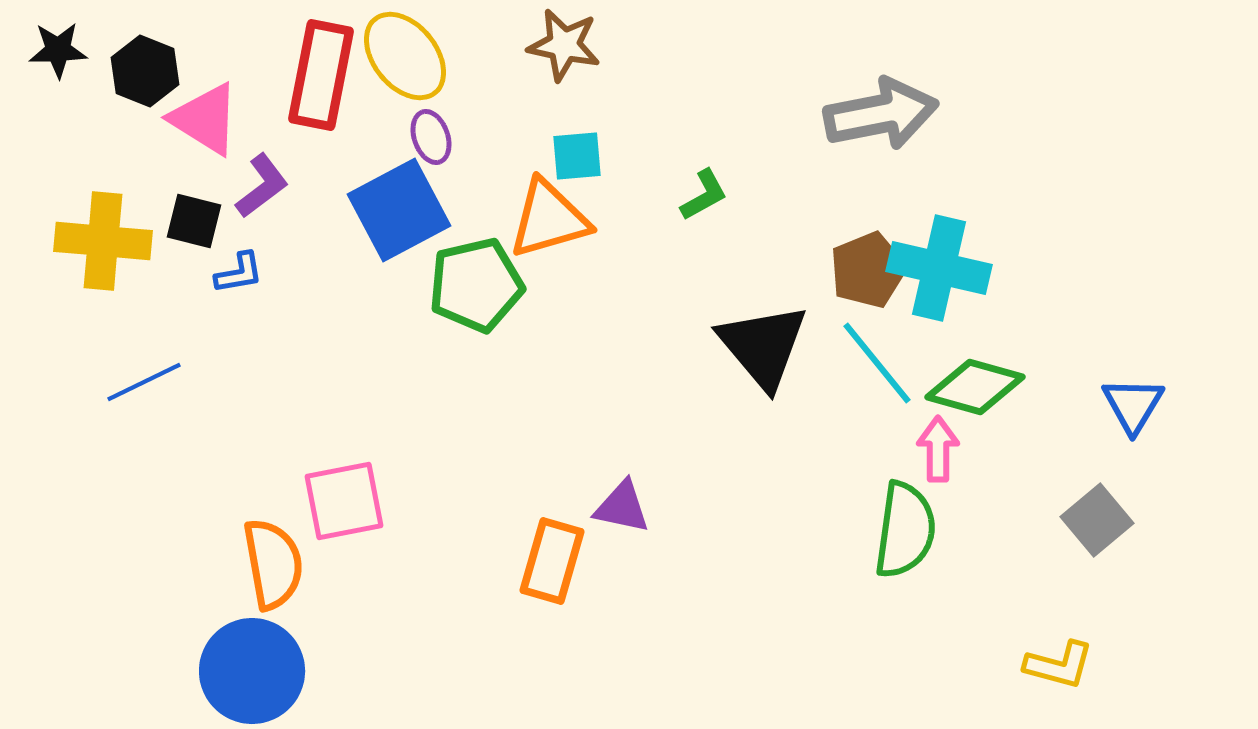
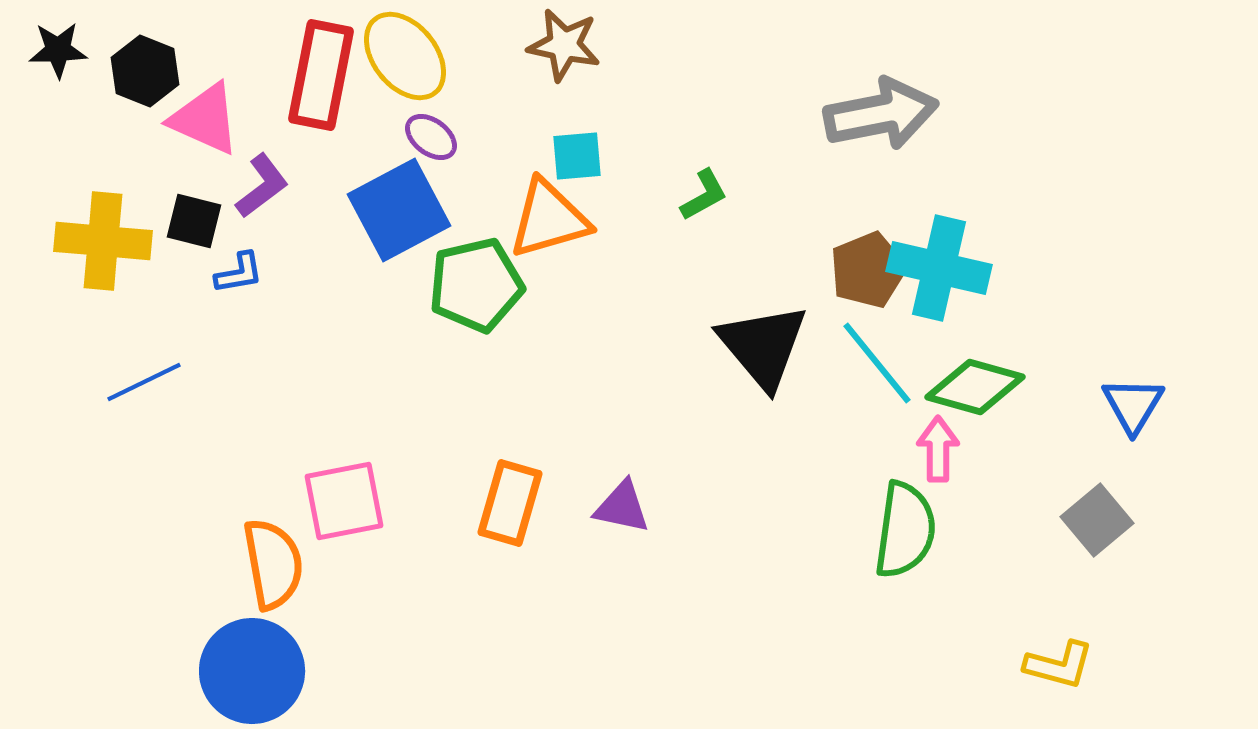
pink triangle: rotated 8 degrees counterclockwise
purple ellipse: rotated 34 degrees counterclockwise
orange rectangle: moved 42 px left, 58 px up
